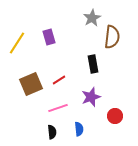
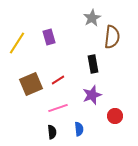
red line: moved 1 px left
purple star: moved 1 px right, 2 px up
